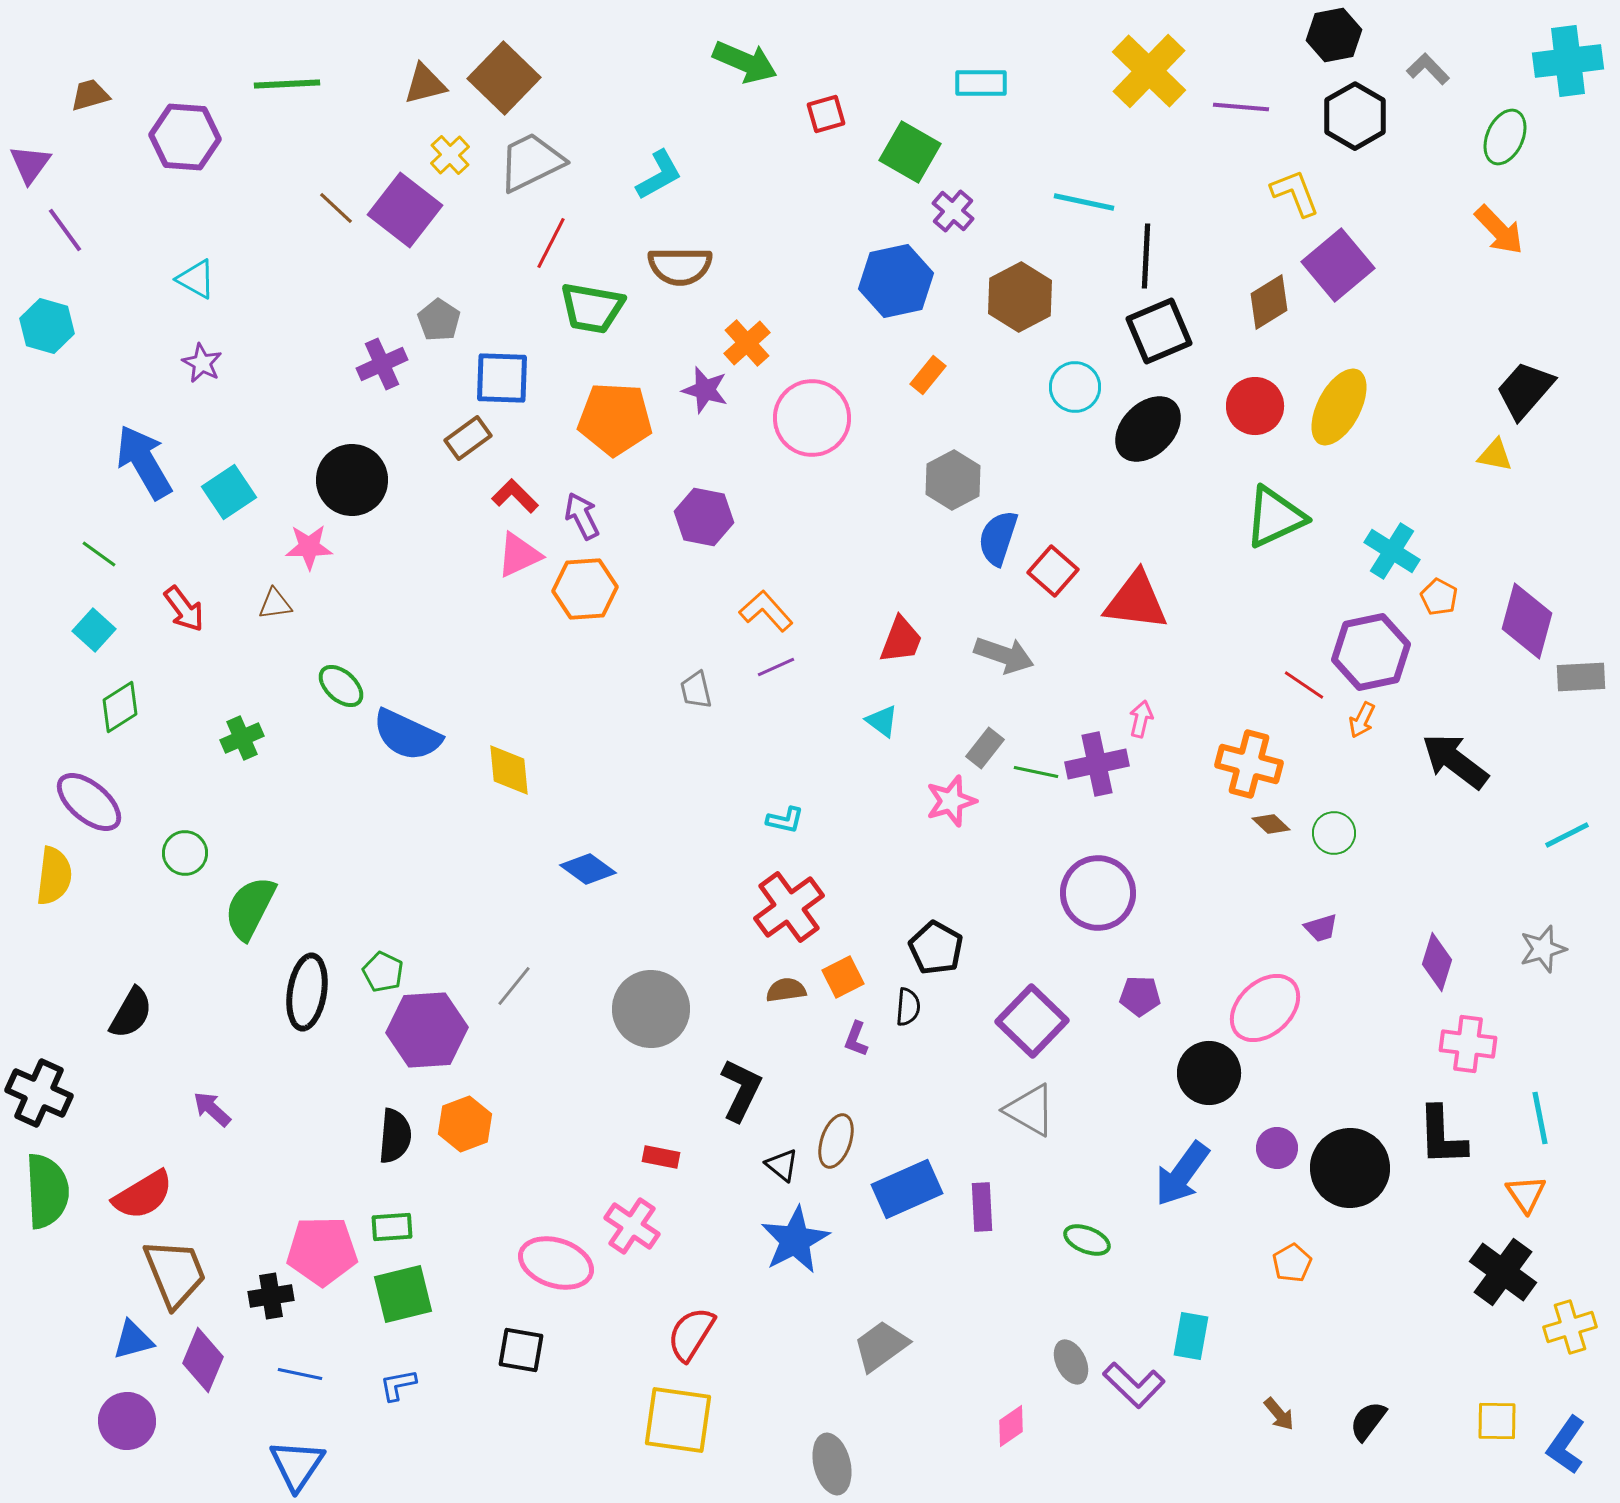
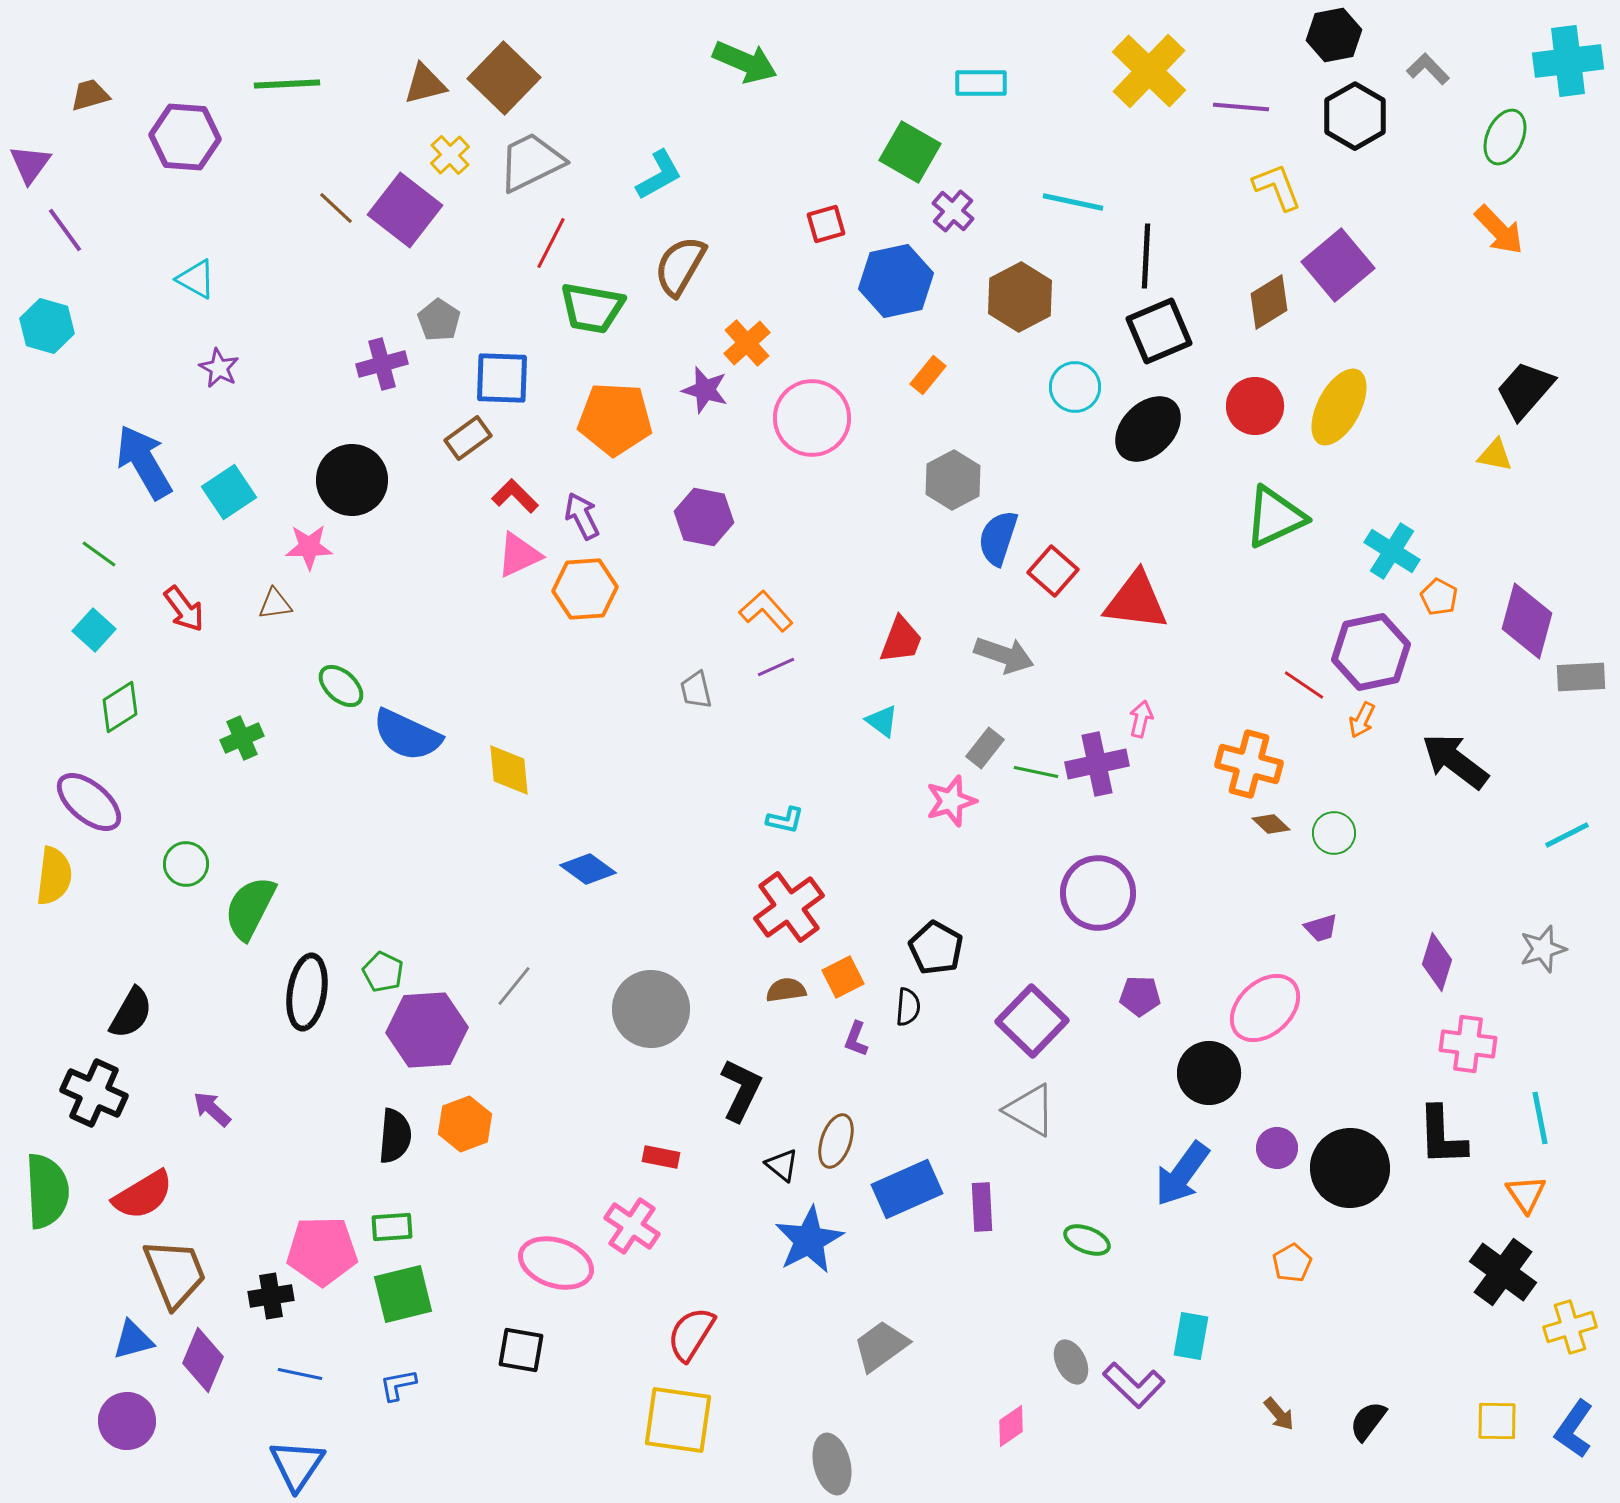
red square at (826, 114): moved 110 px down
yellow L-shape at (1295, 193): moved 18 px left, 6 px up
cyan line at (1084, 202): moved 11 px left
brown semicircle at (680, 266): rotated 120 degrees clockwise
purple star at (202, 363): moved 17 px right, 5 px down
purple cross at (382, 364): rotated 9 degrees clockwise
green circle at (185, 853): moved 1 px right, 11 px down
black cross at (39, 1093): moved 55 px right
blue star at (795, 1240): moved 14 px right
blue L-shape at (1566, 1445): moved 8 px right, 16 px up
